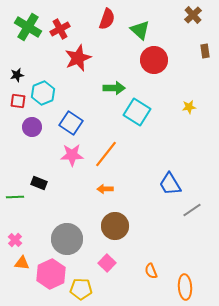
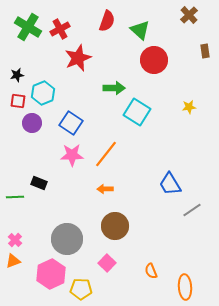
brown cross: moved 4 px left
red semicircle: moved 2 px down
purple circle: moved 4 px up
orange triangle: moved 9 px left, 2 px up; rotated 28 degrees counterclockwise
